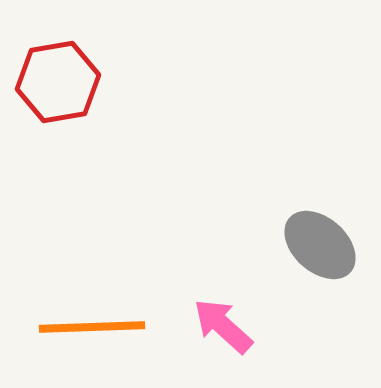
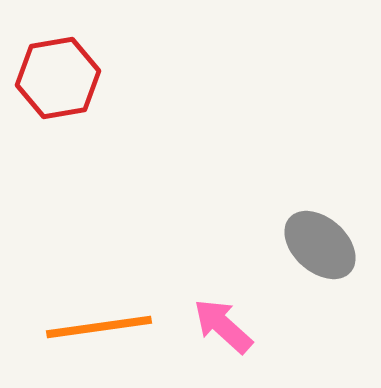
red hexagon: moved 4 px up
orange line: moved 7 px right; rotated 6 degrees counterclockwise
